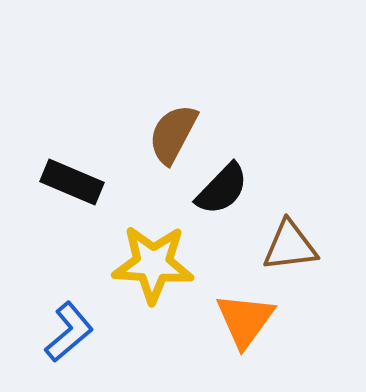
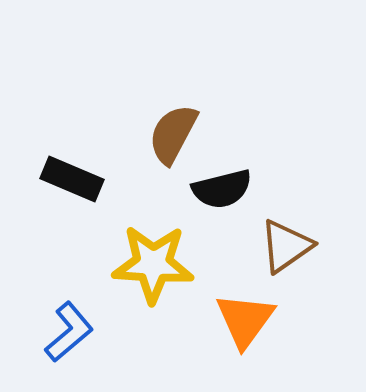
black rectangle: moved 3 px up
black semicircle: rotated 32 degrees clockwise
brown triangle: moved 4 px left; rotated 28 degrees counterclockwise
